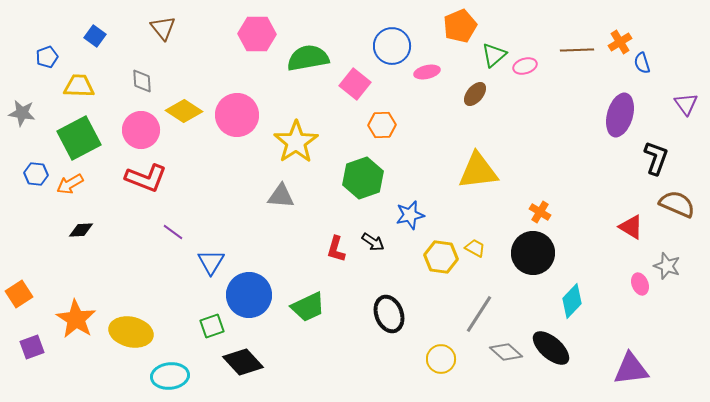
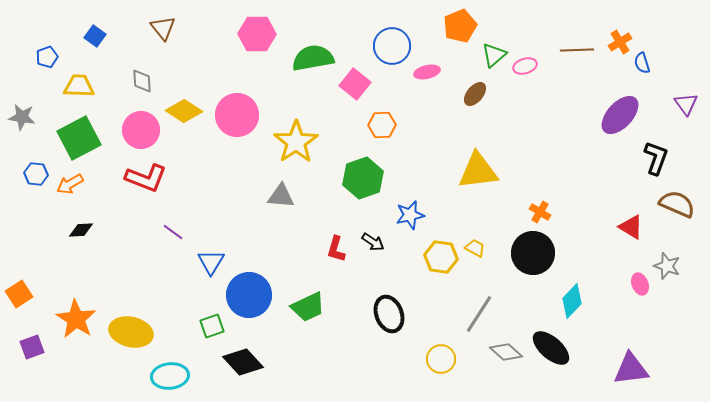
green semicircle at (308, 58): moved 5 px right
gray star at (22, 113): moved 4 px down
purple ellipse at (620, 115): rotated 27 degrees clockwise
